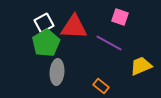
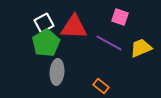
yellow trapezoid: moved 18 px up
